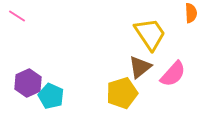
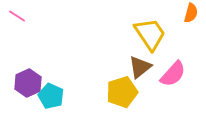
orange semicircle: rotated 18 degrees clockwise
yellow pentagon: moved 1 px up
